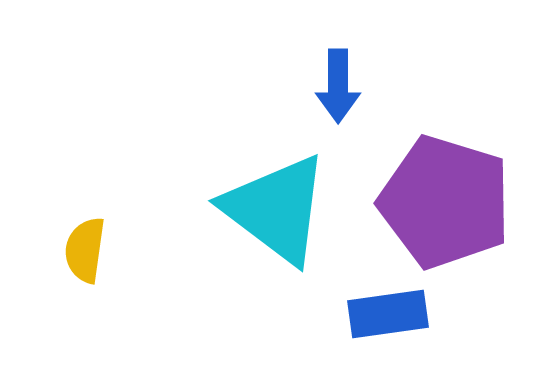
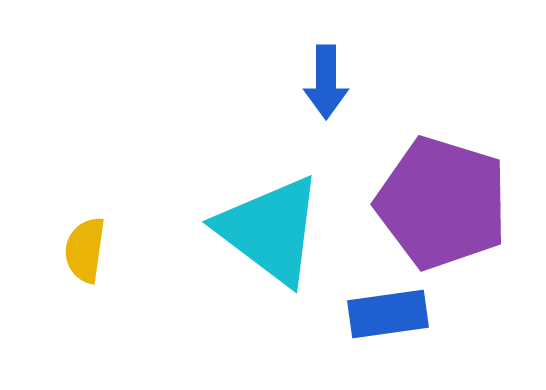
blue arrow: moved 12 px left, 4 px up
purple pentagon: moved 3 px left, 1 px down
cyan triangle: moved 6 px left, 21 px down
